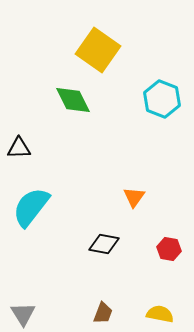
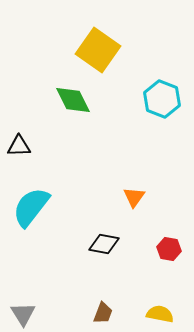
black triangle: moved 2 px up
